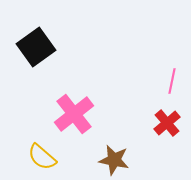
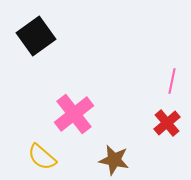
black square: moved 11 px up
